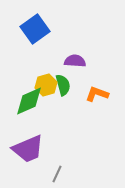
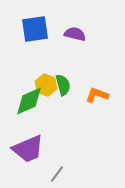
blue square: rotated 28 degrees clockwise
purple semicircle: moved 27 px up; rotated 10 degrees clockwise
yellow hexagon: rotated 25 degrees counterclockwise
orange L-shape: moved 1 px down
gray line: rotated 12 degrees clockwise
